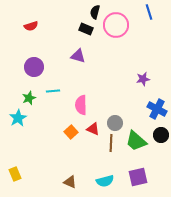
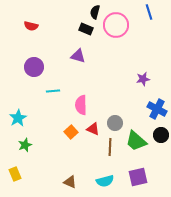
red semicircle: rotated 32 degrees clockwise
green star: moved 4 px left, 47 px down
brown line: moved 1 px left, 4 px down
